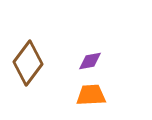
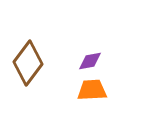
orange trapezoid: moved 1 px right, 5 px up
